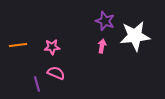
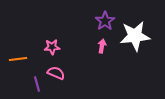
purple star: rotated 18 degrees clockwise
orange line: moved 14 px down
